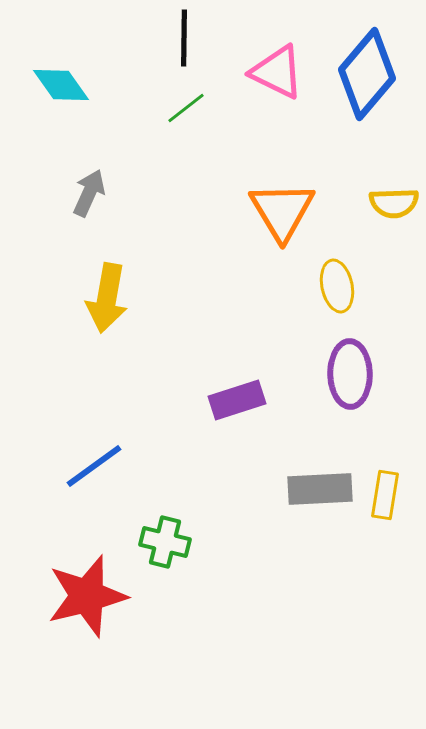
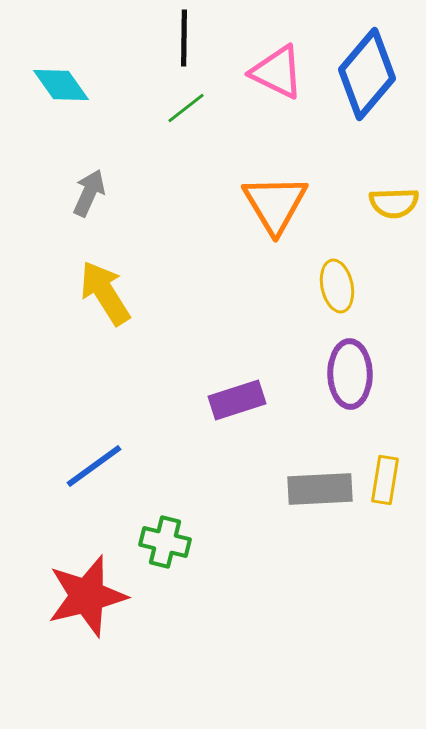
orange triangle: moved 7 px left, 7 px up
yellow arrow: moved 2 px left, 5 px up; rotated 138 degrees clockwise
yellow rectangle: moved 15 px up
